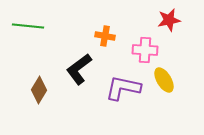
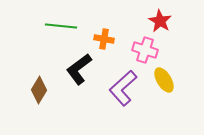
red star: moved 9 px left, 1 px down; rotated 30 degrees counterclockwise
green line: moved 33 px right
orange cross: moved 1 px left, 3 px down
pink cross: rotated 15 degrees clockwise
purple L-shape: rotated 54 degrees counterclockwise
